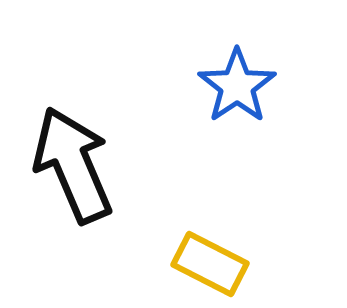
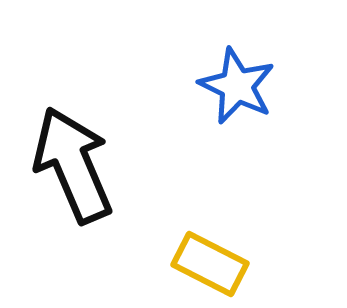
blue star: rotated 12 degrees counterclockwise
